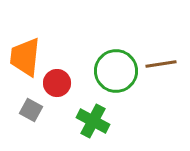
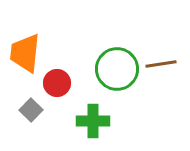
orange trapezoid: moved 4 px up
green circle: moved 1 px right, 2 px up
gray square: rotated 15 degrees clockwise
green cross: rotated 28 degrees counterclockwise
